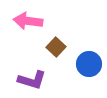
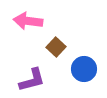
blue circle: moved 5 px left, 5 px down
purple L-shape: rotated 32 degrees counterclockwise
